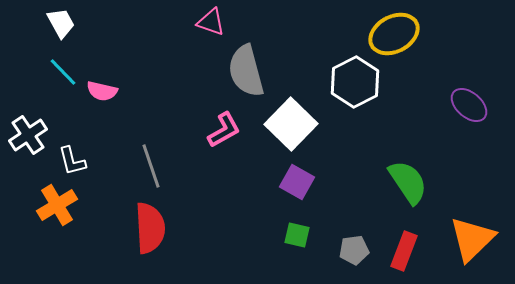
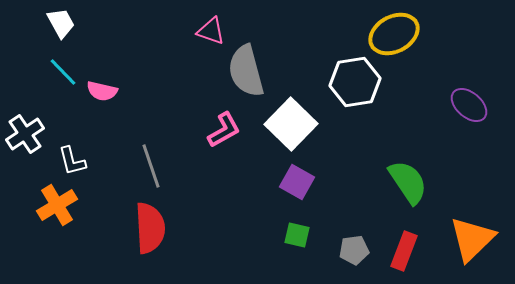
pink triangle: moved 9 px down
white hexagon: rotated 18 degrees clockwise
white cross: moved 3 px left, 1 px up
